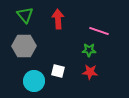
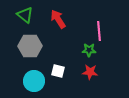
green triangle: rotated 12 degrees counterclockwise
red arrow: rotated 30 degrees counterclockwise
pink line: rotated 66 degrees clockwise
gray hexagon: moved 6 px right
